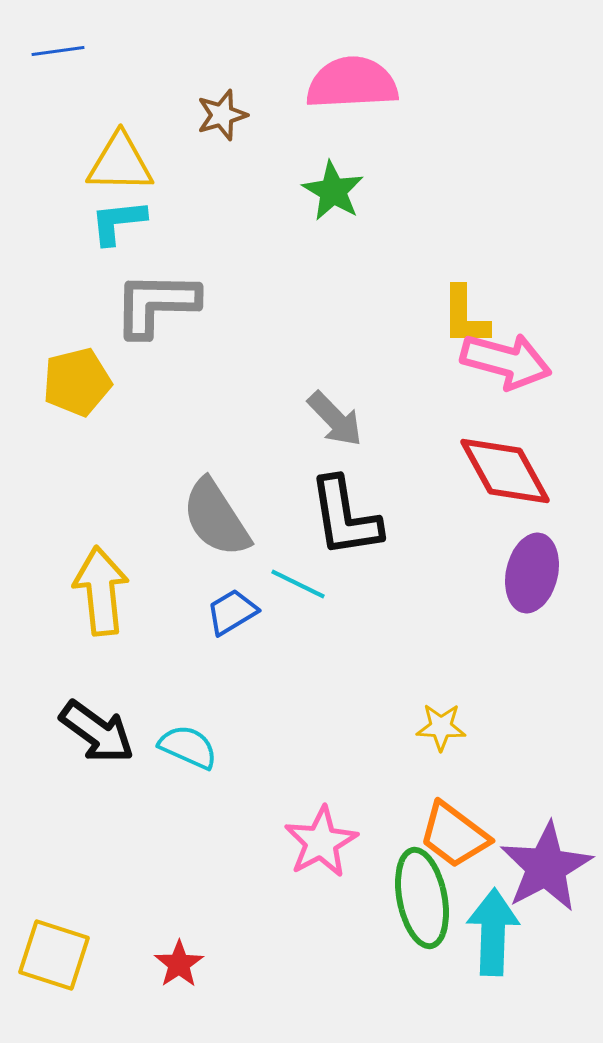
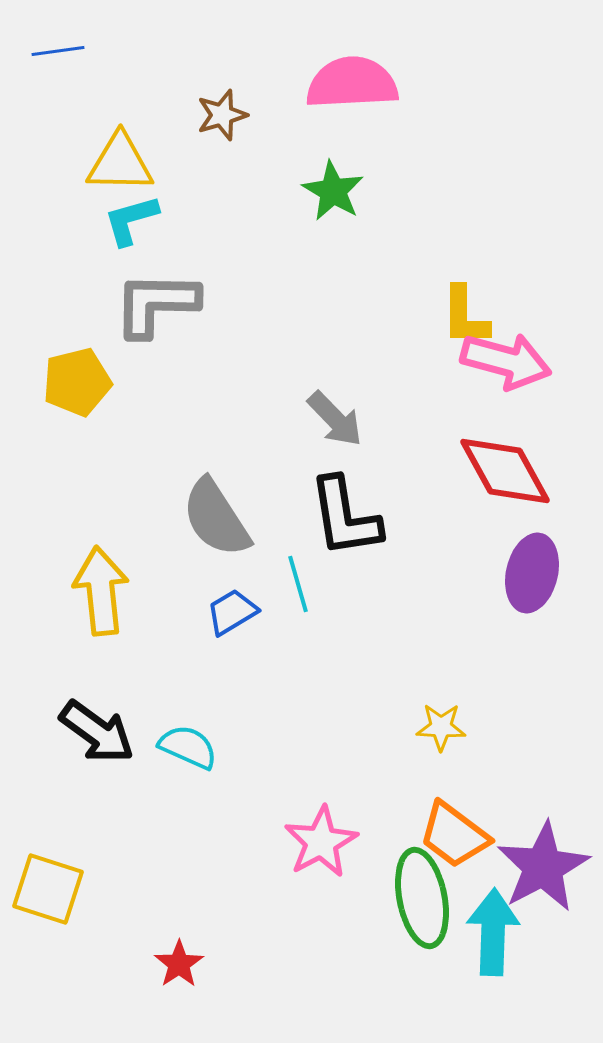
cyan L-shape: moved 13 px right, 2 px up; rotated 10 degrees counterclockwise
cyan line: rotated 48 degrees clockwise
purple star: moved 3 px left
yellow square: moved 6 px left, 66 px up
